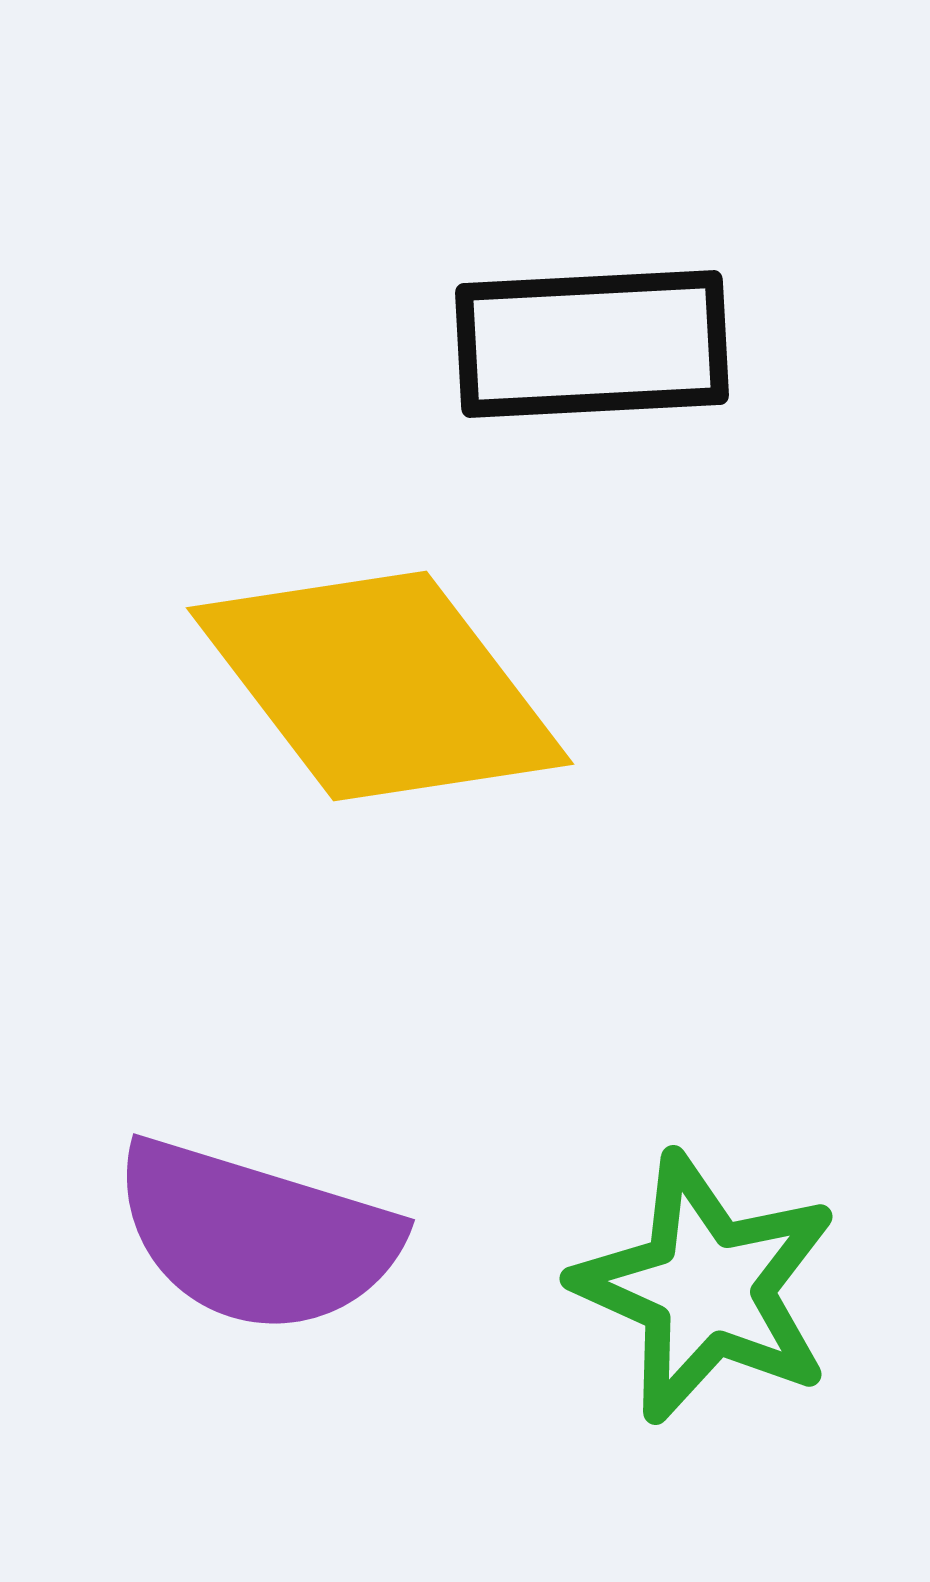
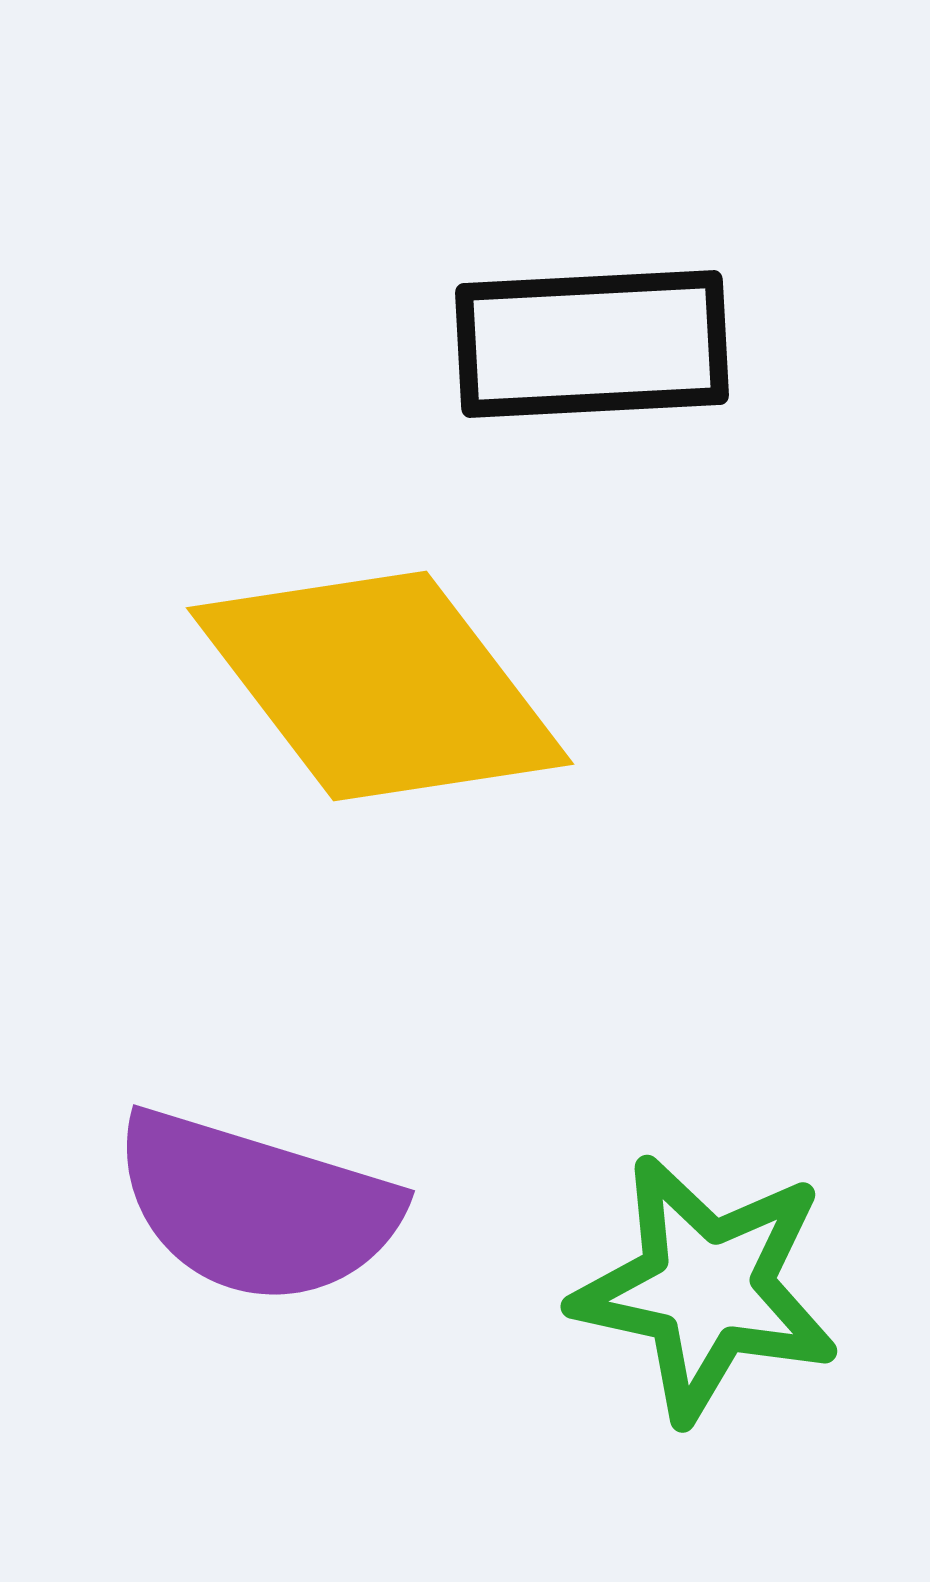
purple semicircle: moved 29 px up
green star: rotated 12 degrees counterclockwise
